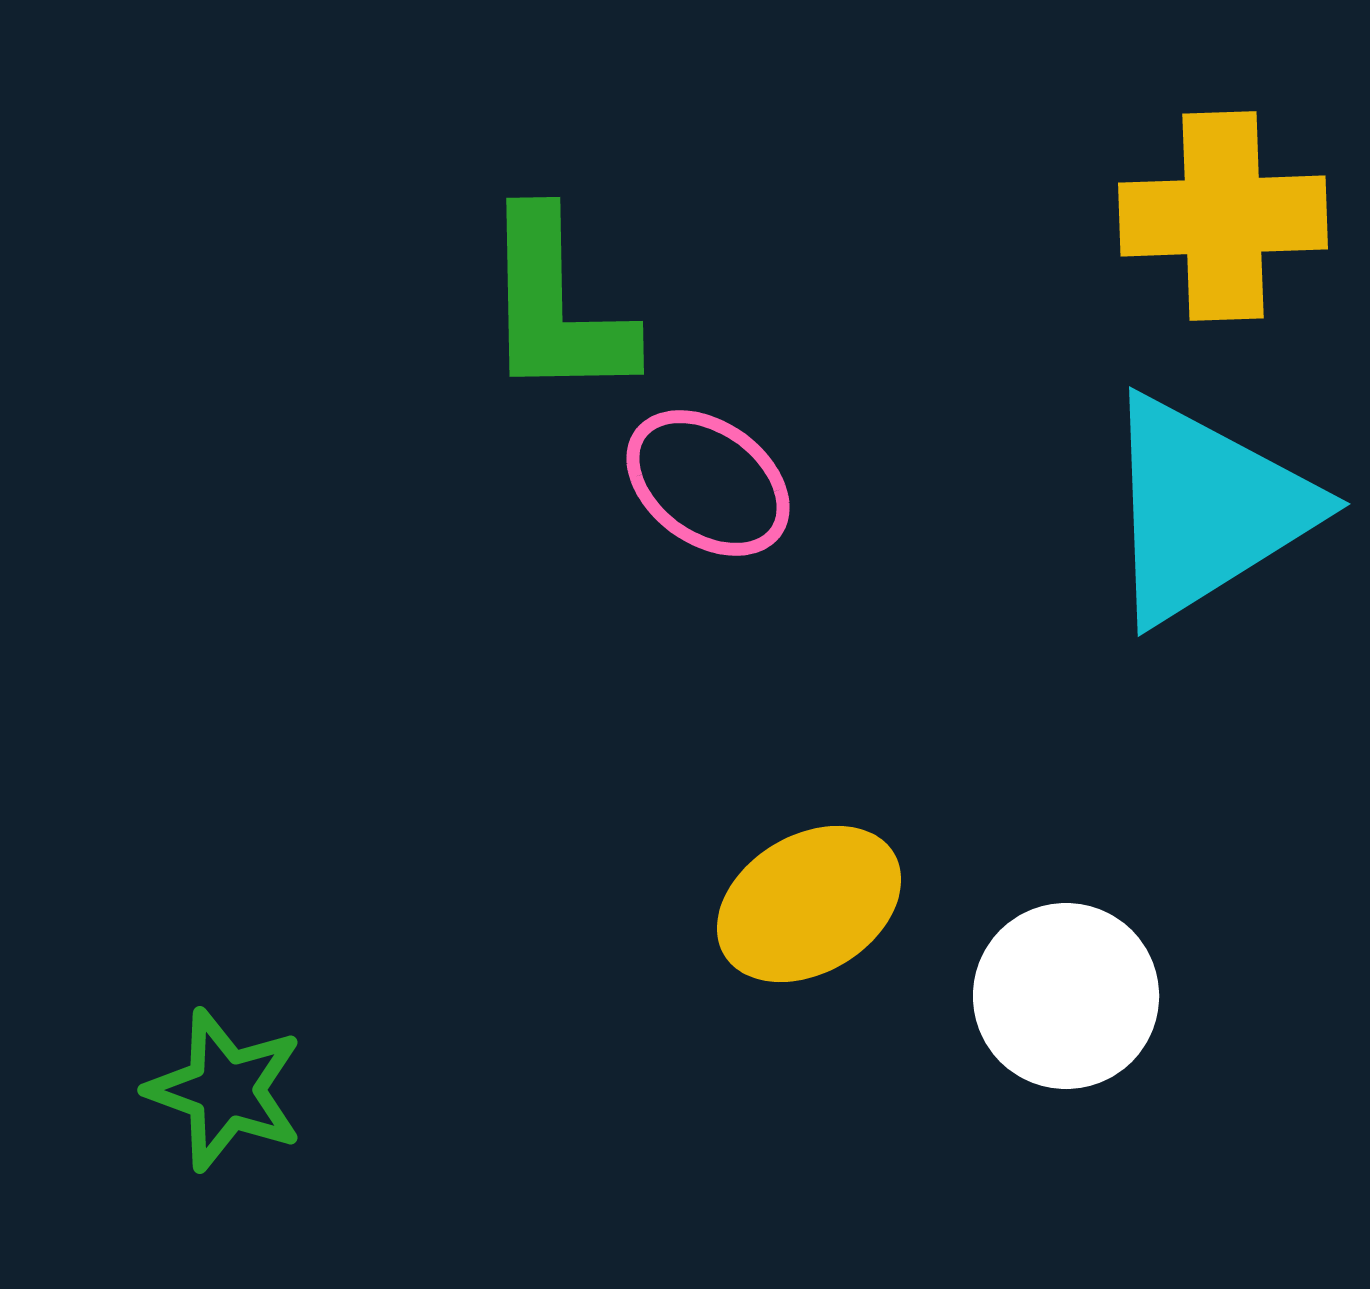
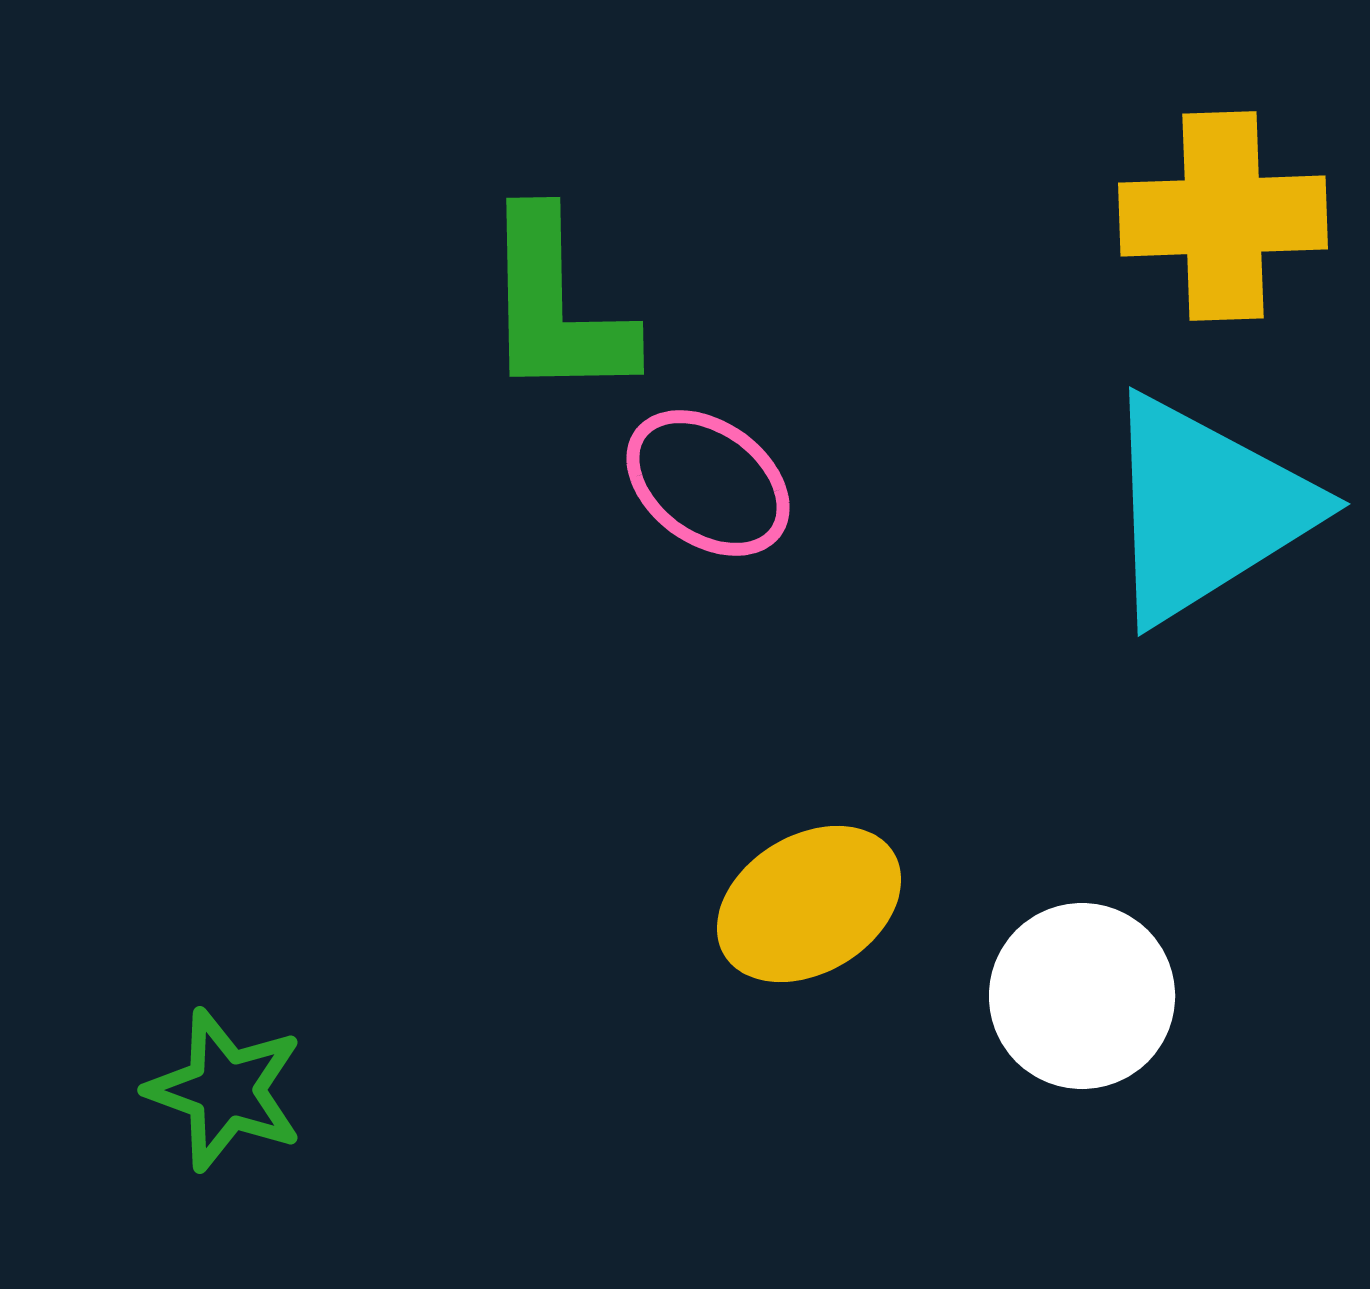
white circle: moved 16 px right
